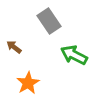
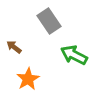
orange star: moved 4 px up
